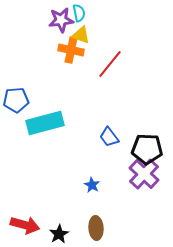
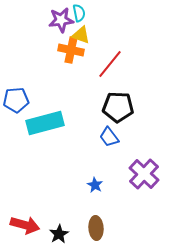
black pentagon: moved 29 px left, 42 px up
blue star: moved 3 px right
